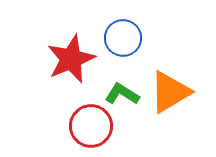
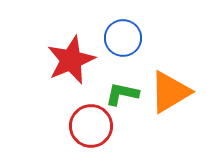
red star: moved 1 px down
green L-shape: rotated 20 degrees counterclockwise
